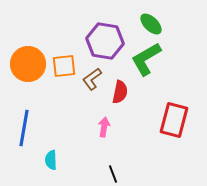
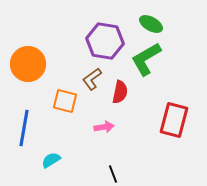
green ellipse: rotated 15 degrees counterclockwise
orange square: moved 1 px right, 35 px down; rotated 20 degrees clockwise
pink arrow: rotated 72 degrees clockwise
cyan semicircle: rotated 60 degrees clockwise
